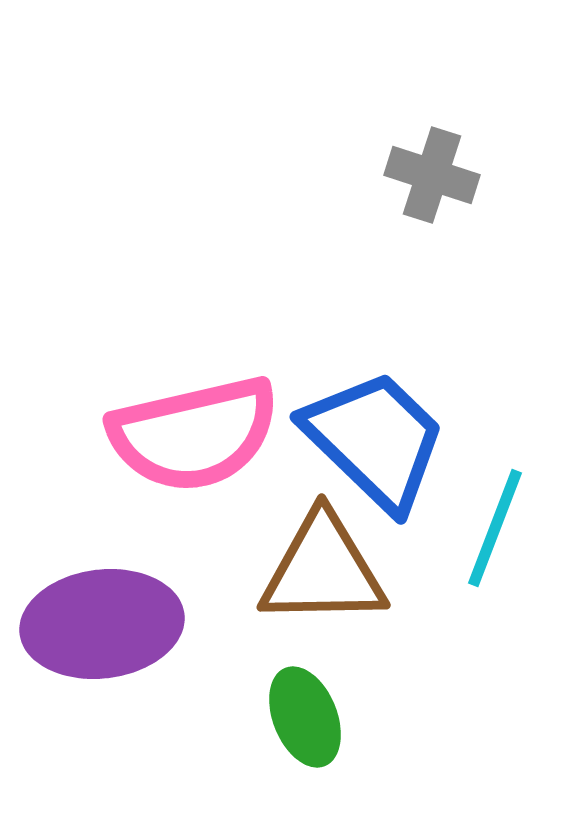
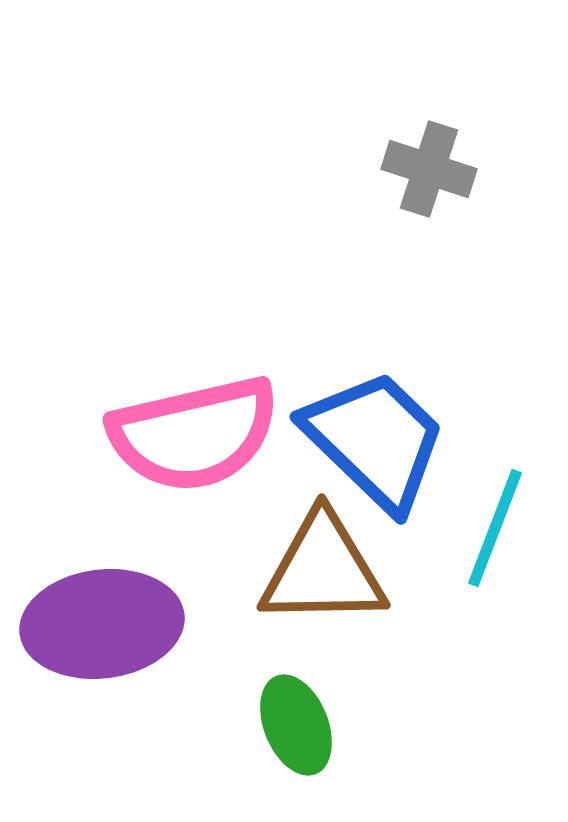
gray cross: moved 3 px left, 6 px up
green ellipse: moved 9 px left, 8 px down
